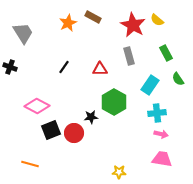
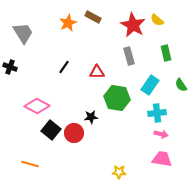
green rectangle: rotated 14 degrees clockwise
red triangle: moved 3 px left, 3 px down
green semicircle: moved 3 px right, 6 px down
green hexagon: moved 3 px right, 4 px up; rotated 20 degrees counterclockwise
black square: rotated 30 degrees counterclockwise
